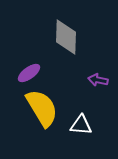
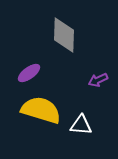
gray diamond: moved 2 px left, 2 px up
purple arrow: rotated 36 degrees counterclockwise
yellow semicircle: moved 1 px left, 2 px down; rotated 42 degrees counterclockwise
